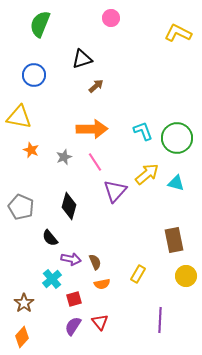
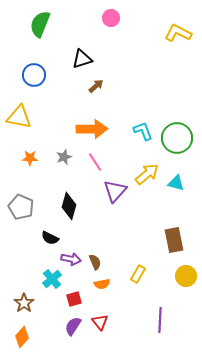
orange star: moved 1 px left, 8 px down; rotated 21 degrees counterclockwise
black semicircle: rotated 24 degrees counterclockwise
